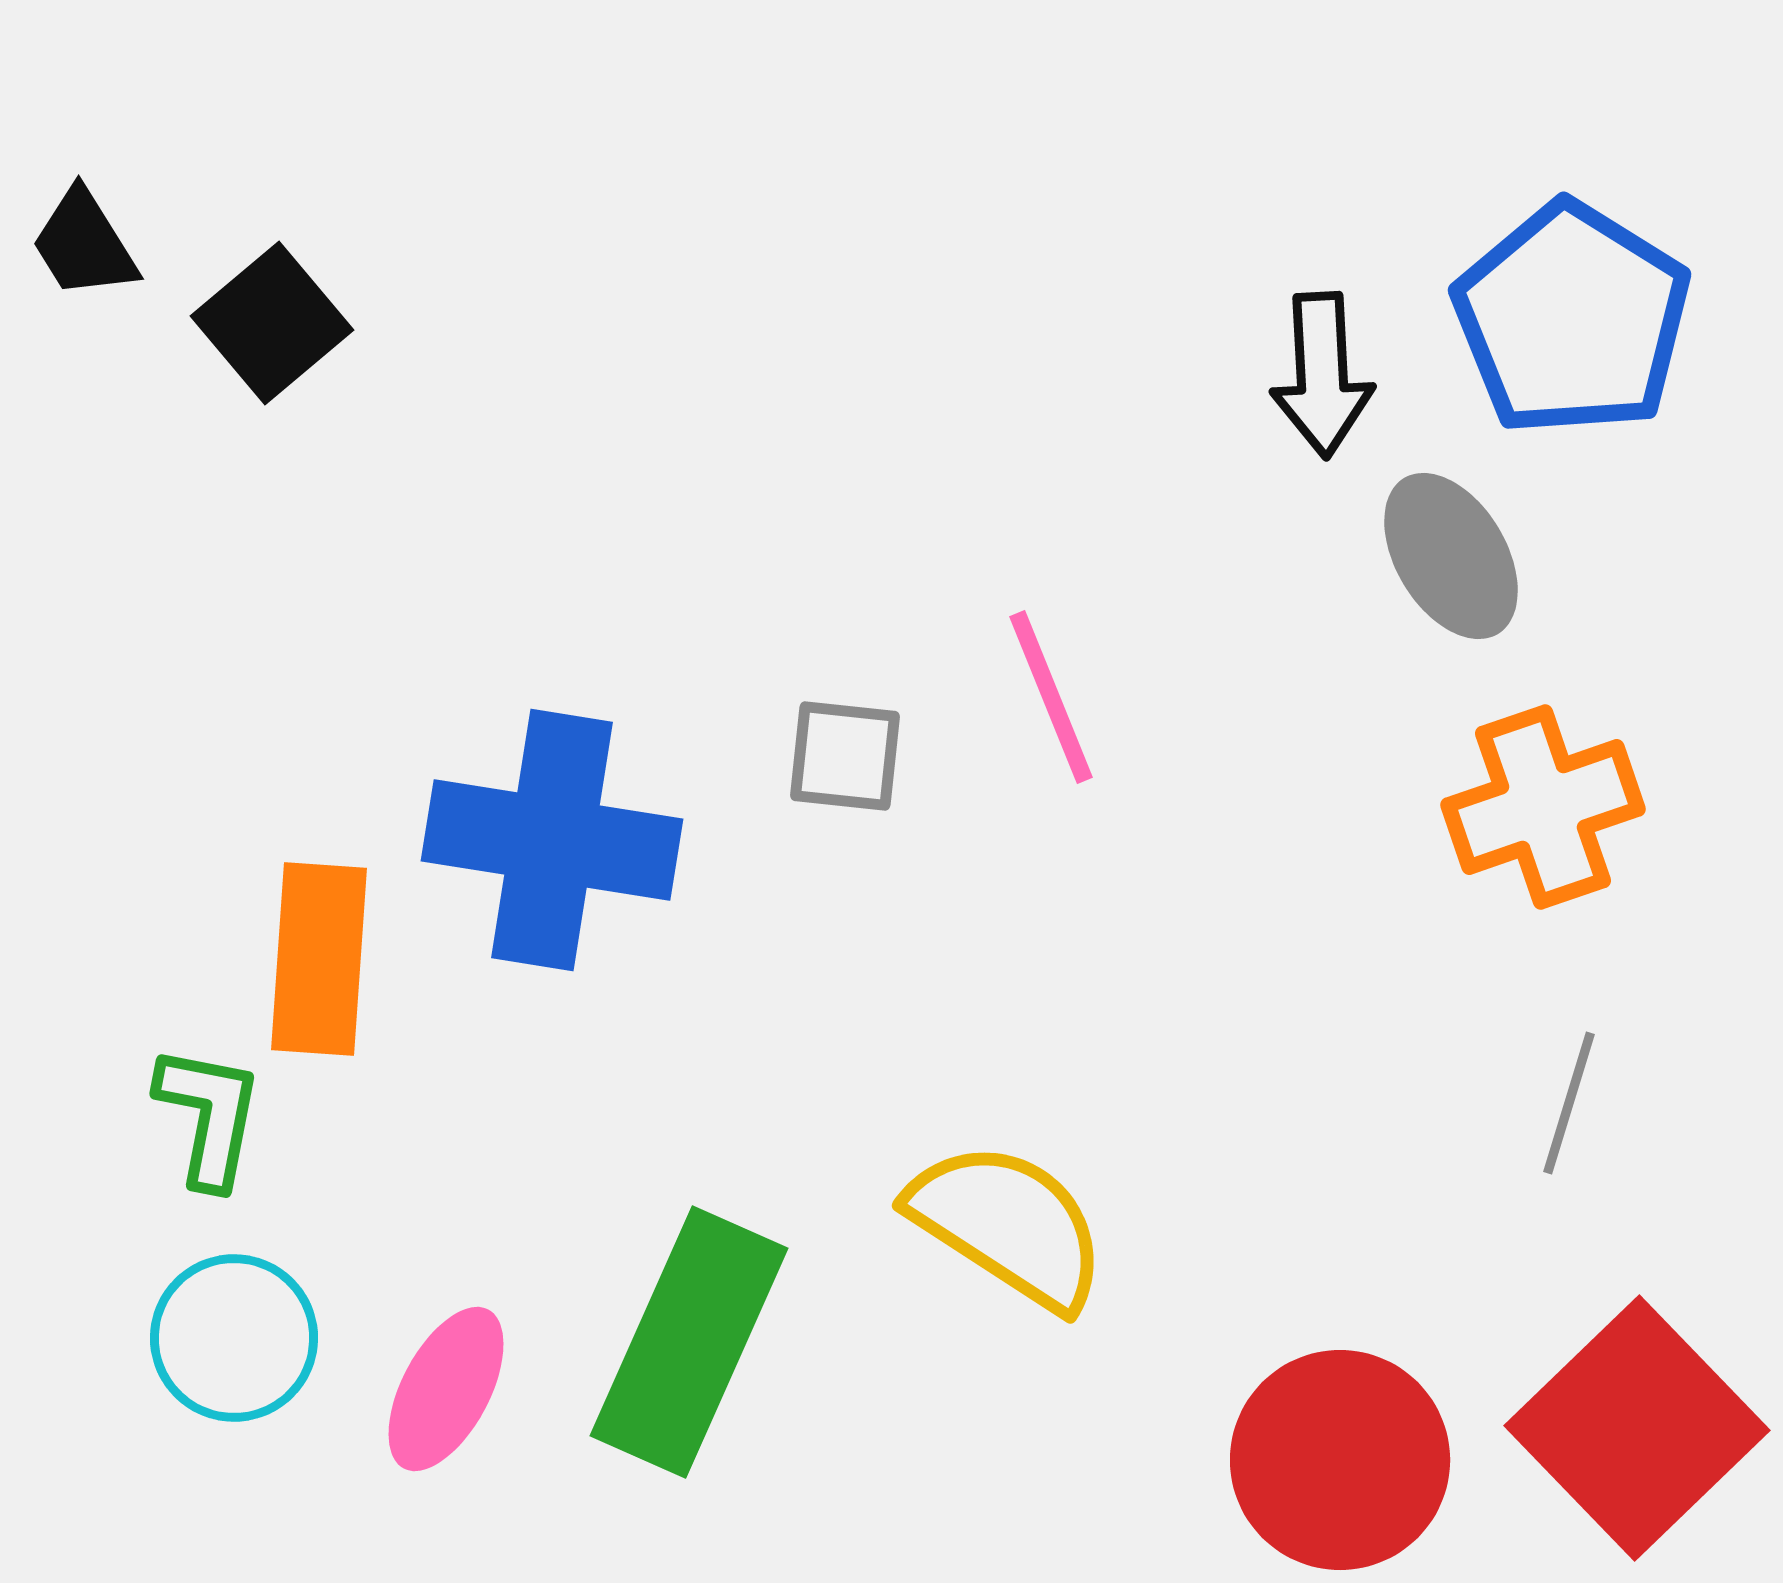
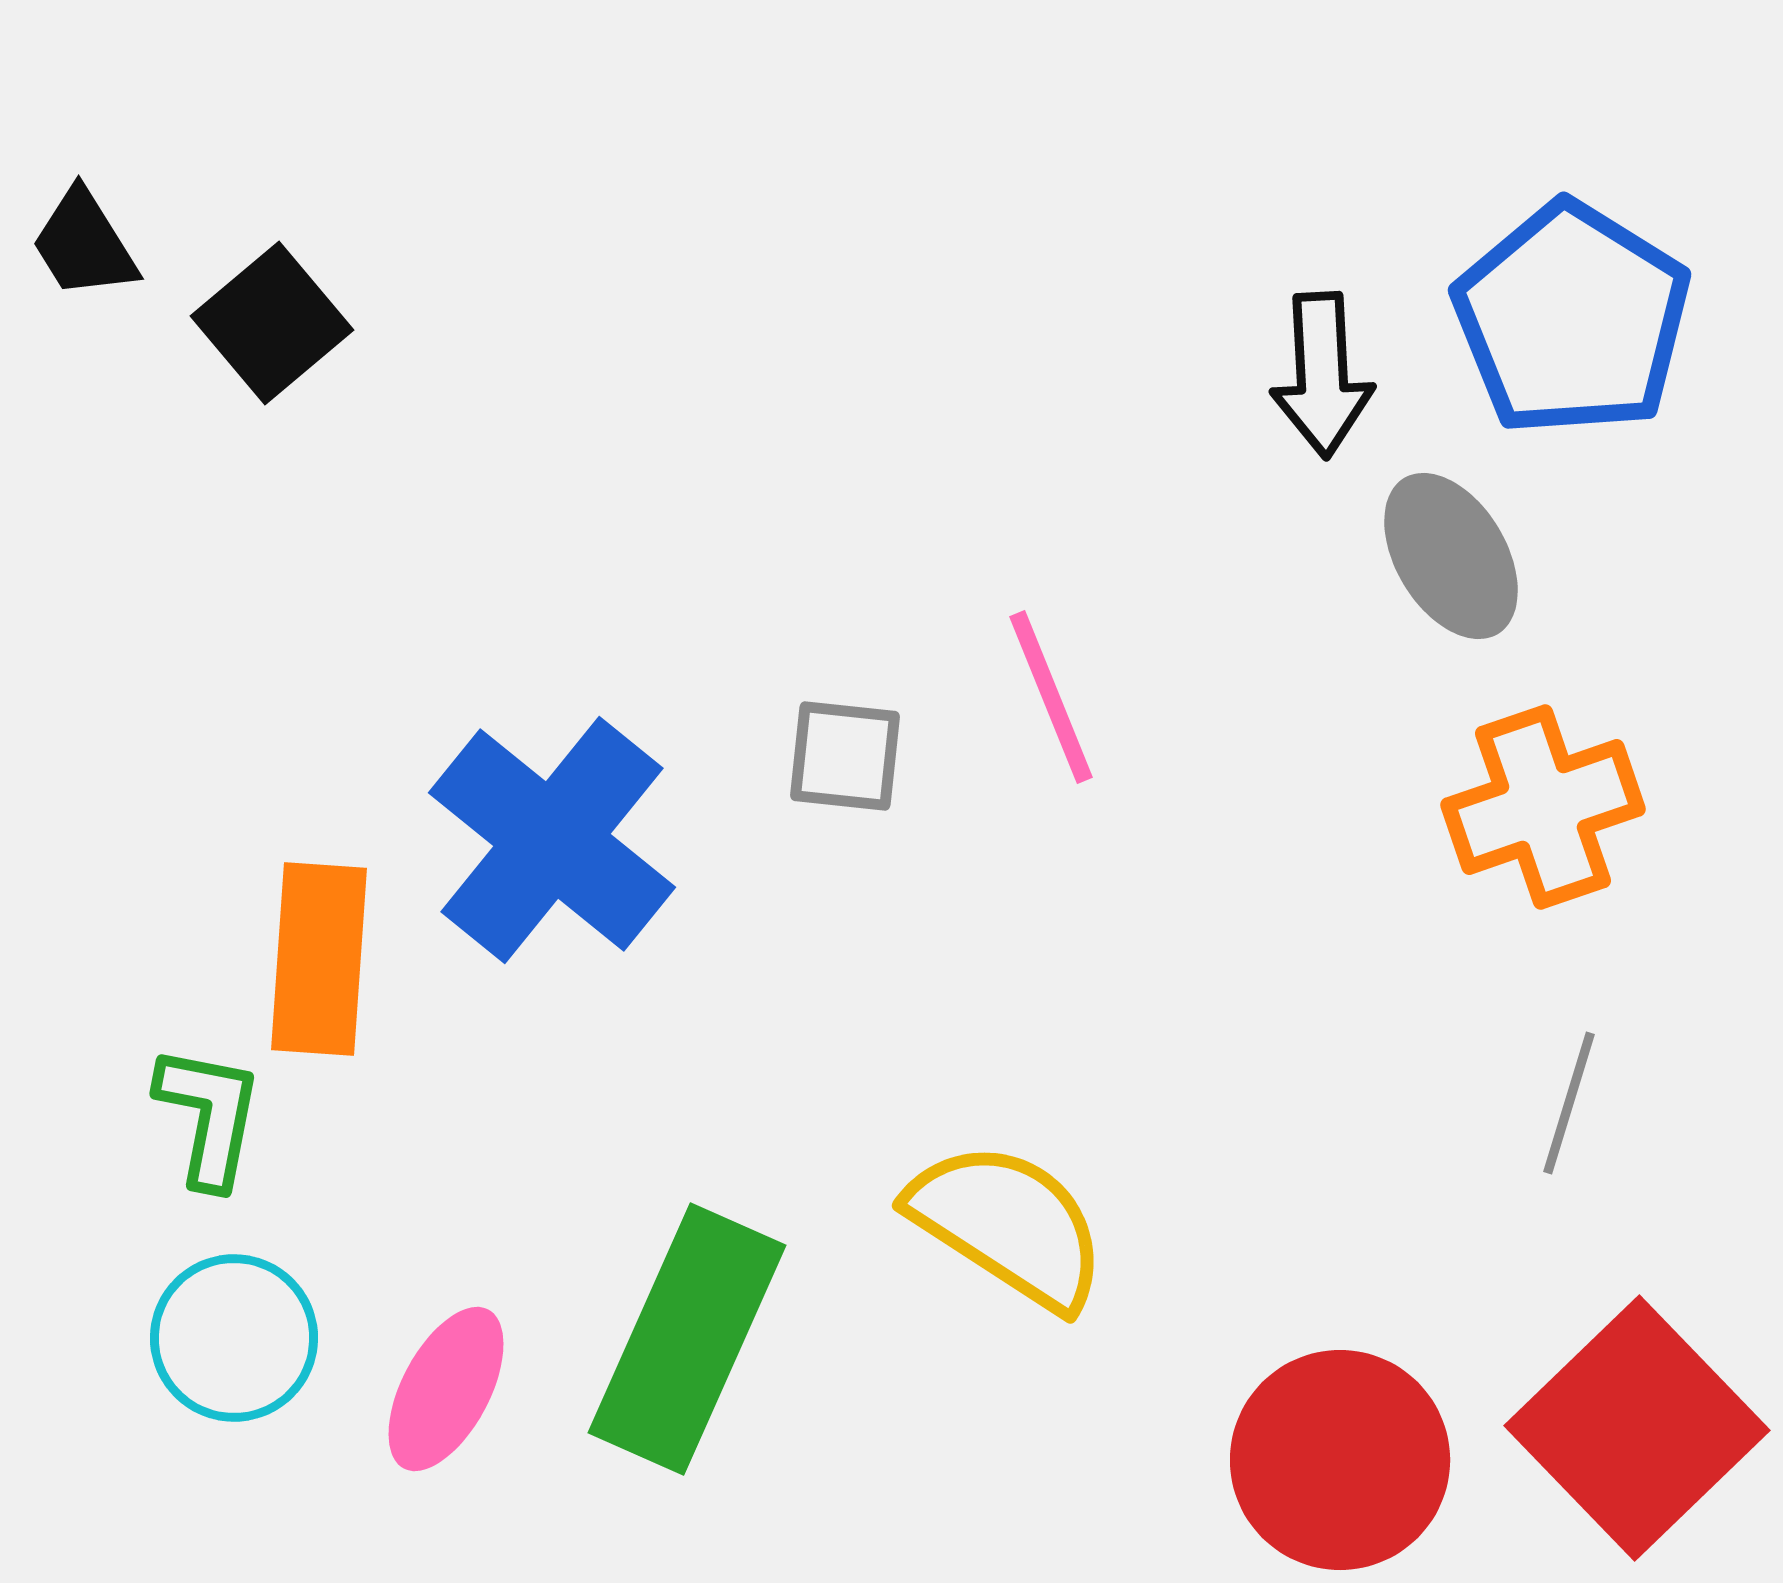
blue cross: rotated 30 degrees clockwise
green rectangle: moved 2 px left, 3 px up
